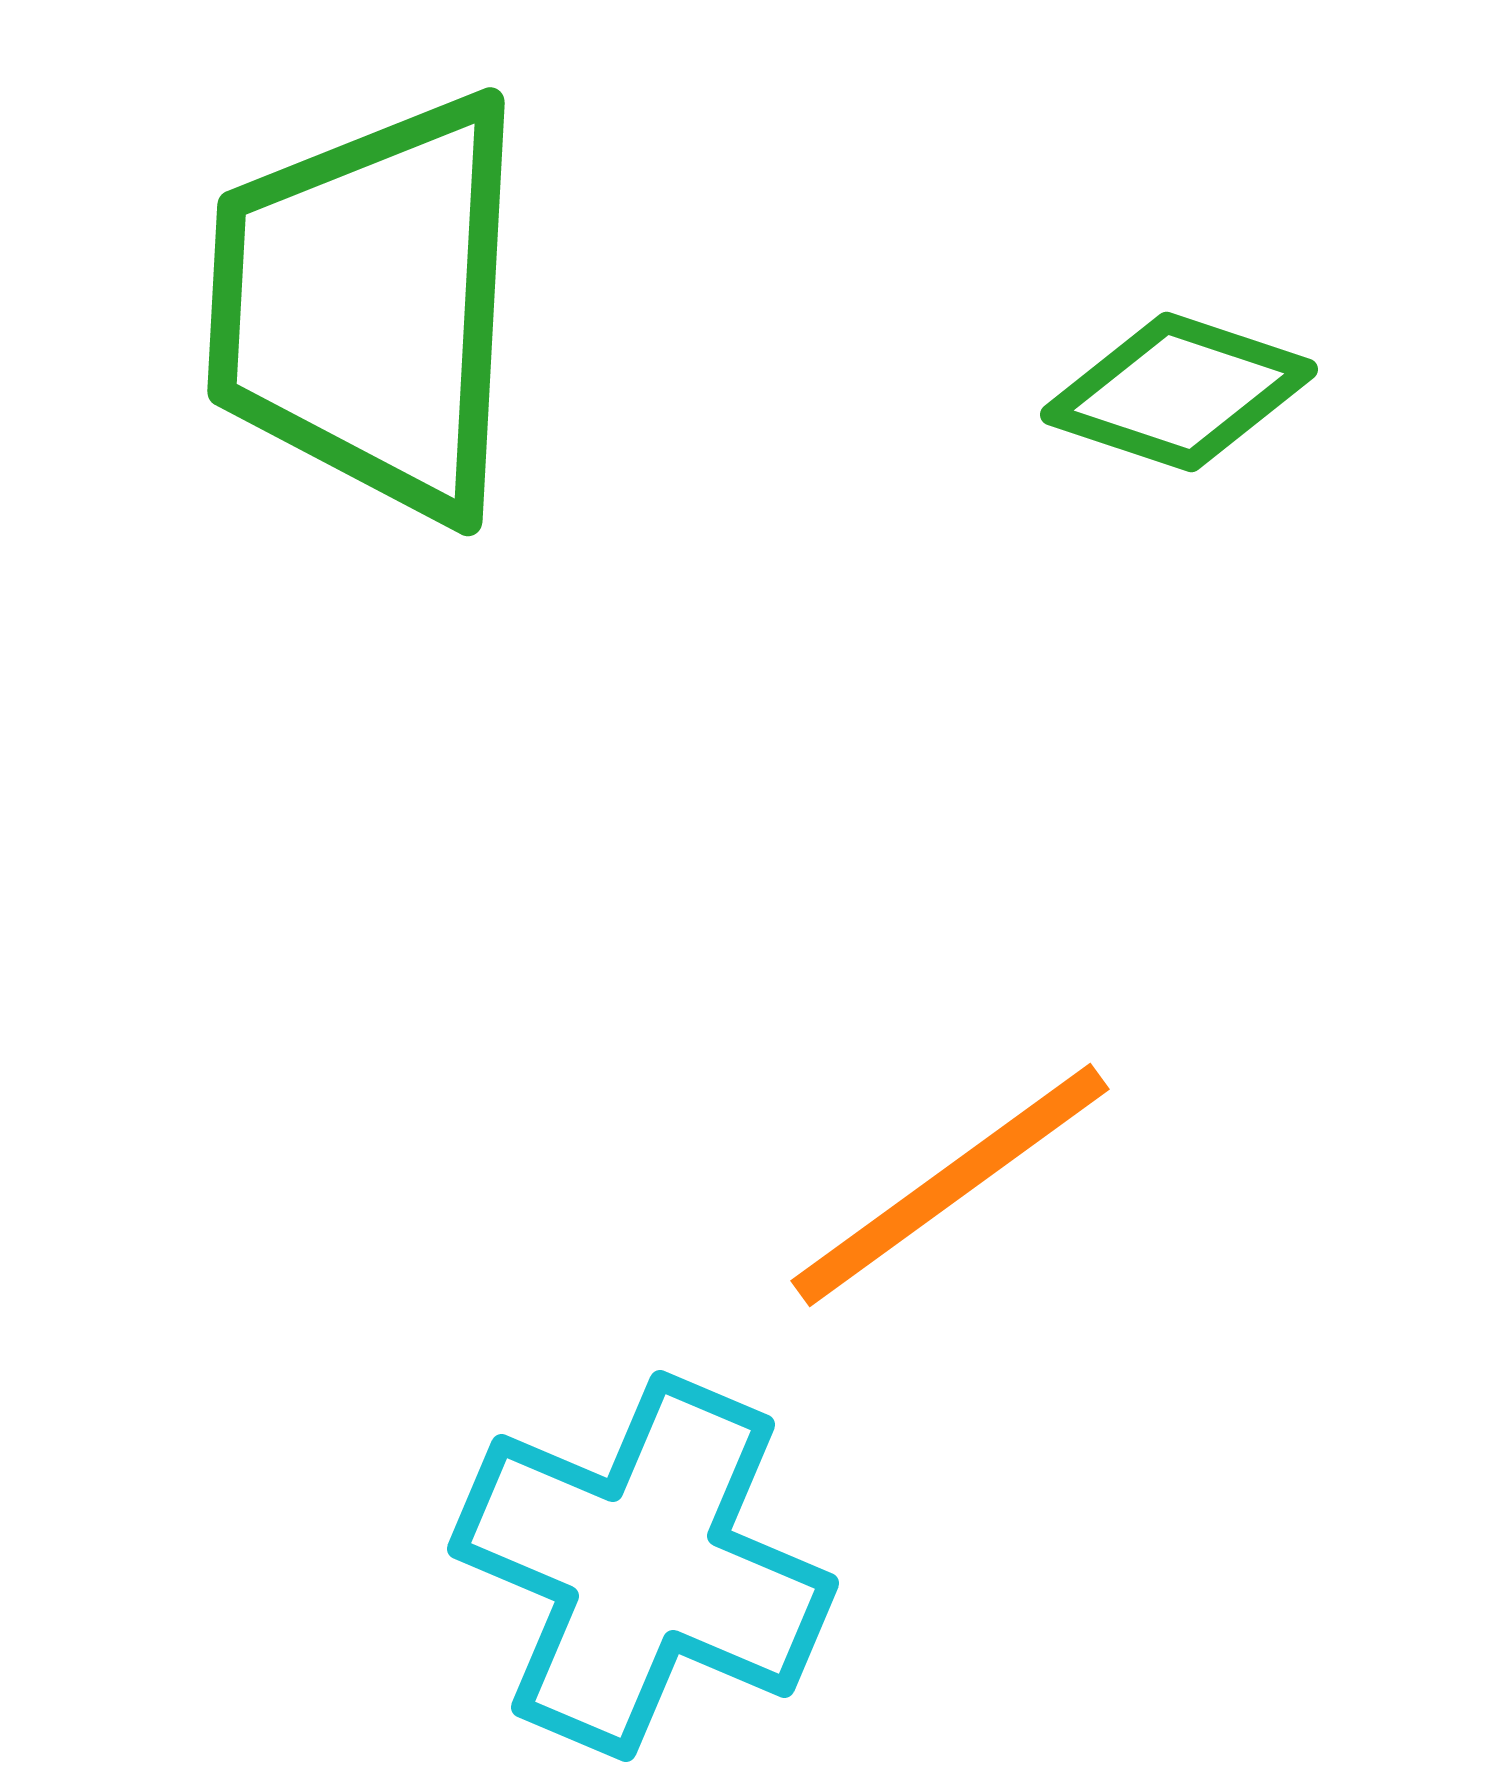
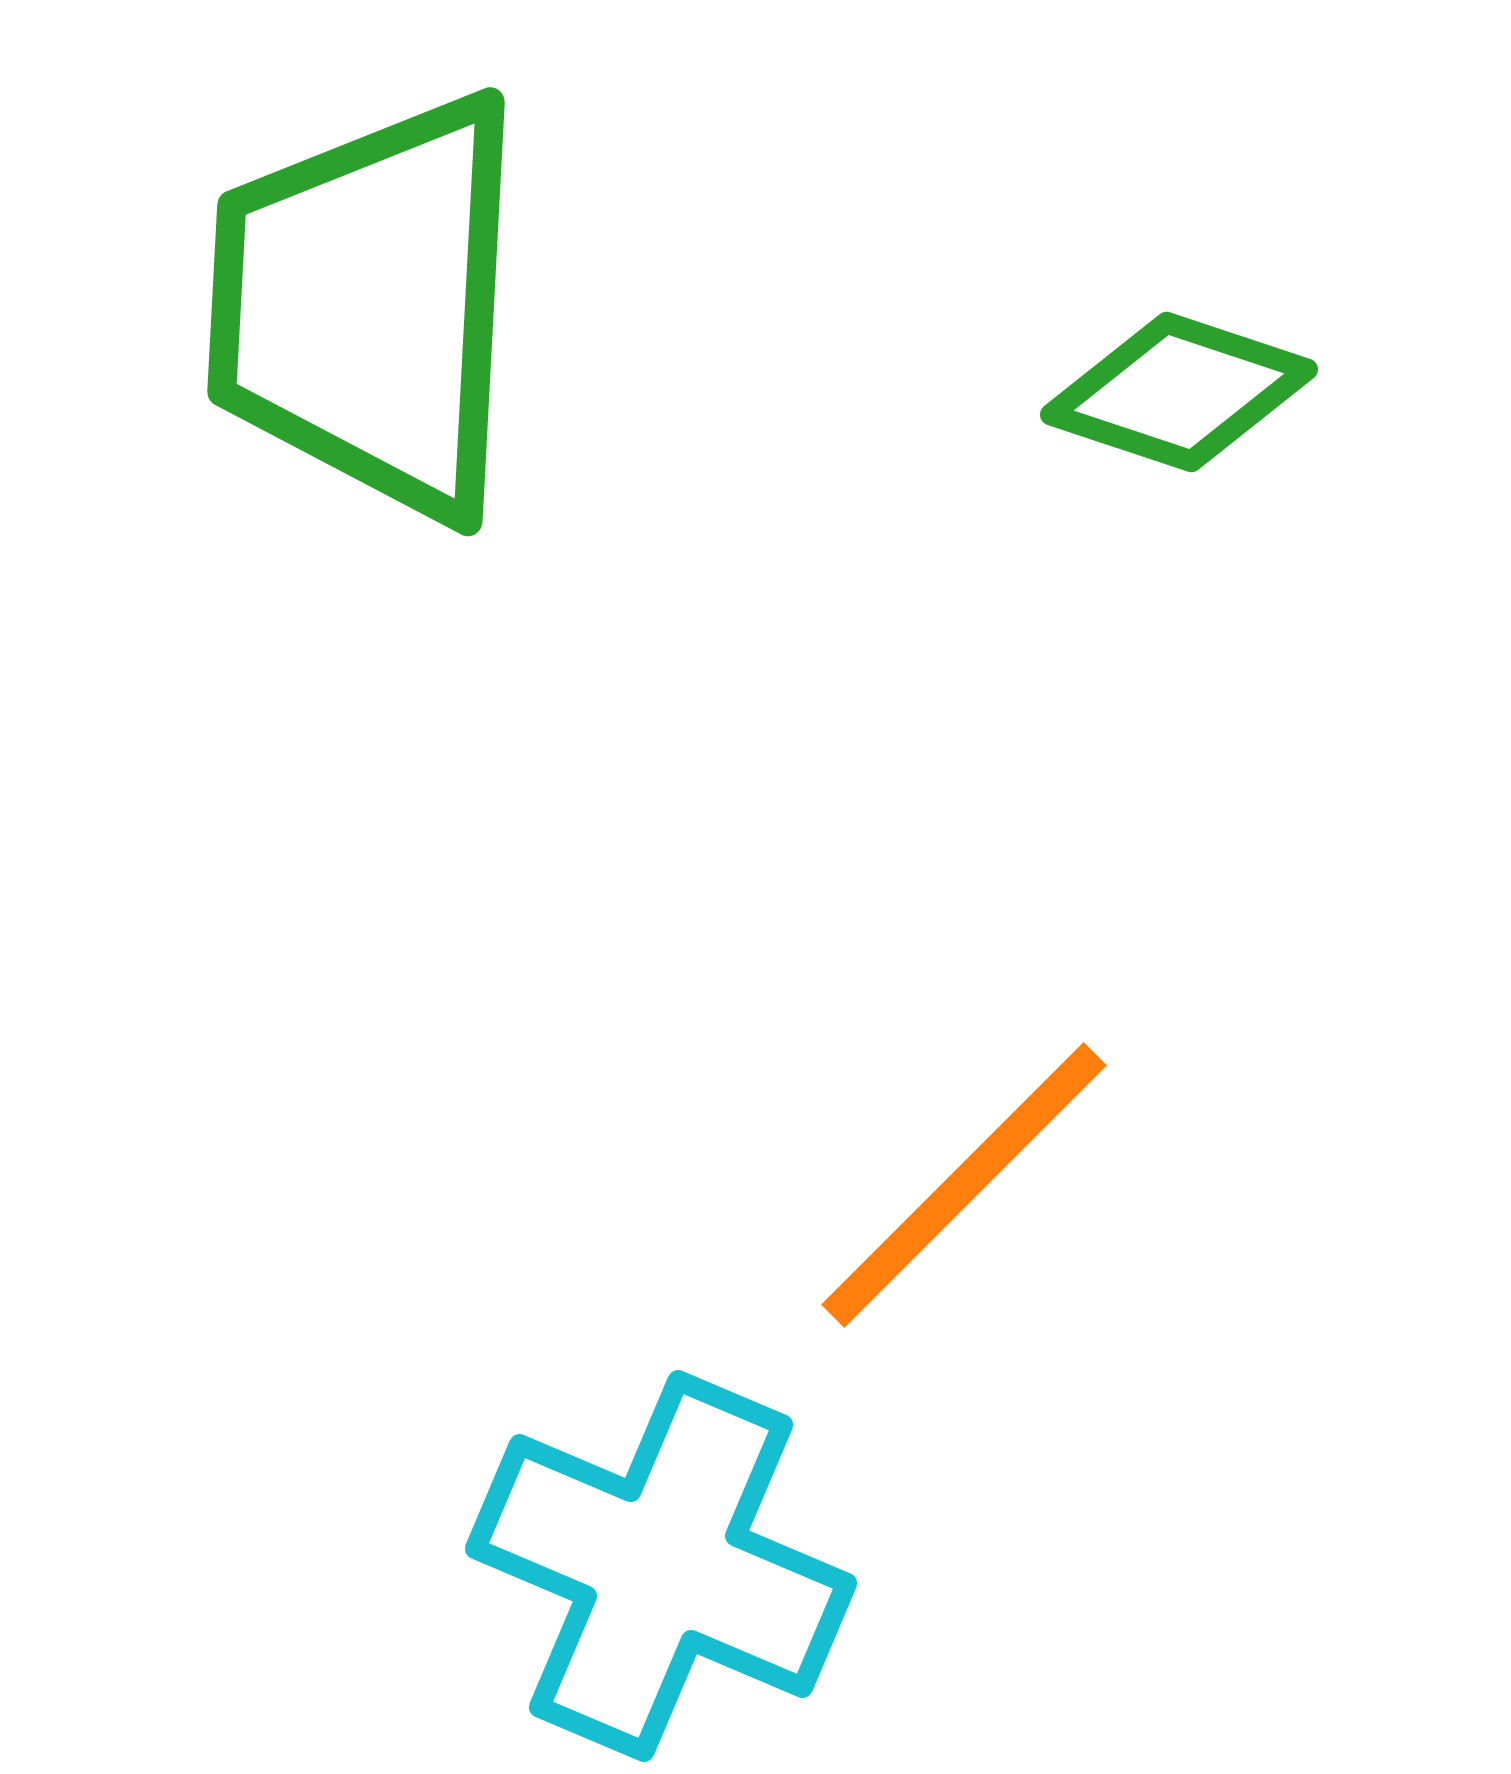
orange line: moved 14 px right; rotated 9 degrees counterclockwise
cyan cross: moved 18 px right
